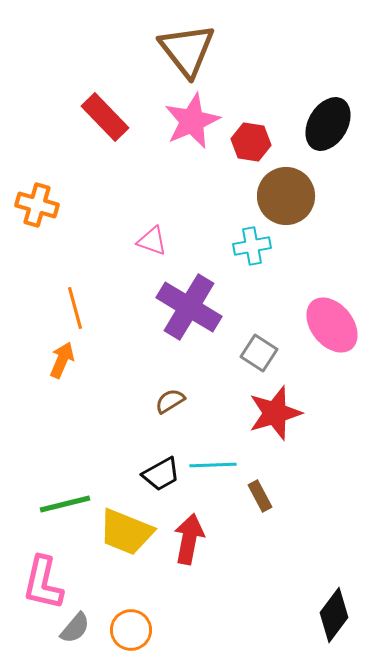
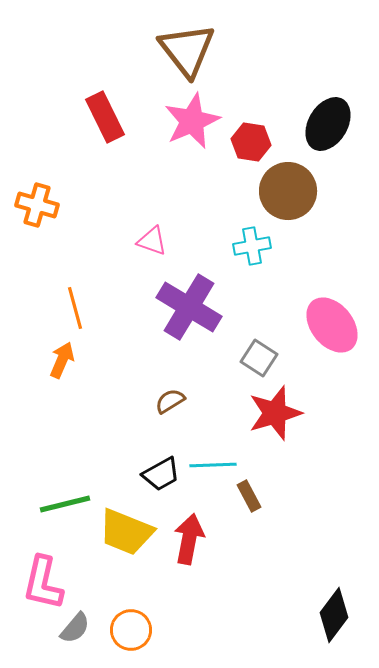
red rectangle: rotated 18 degrees clockwise
brown circle: moved 2 px right, 5 px up
gray square: moved 5 px down
brown rectangle: moved 11 px left
